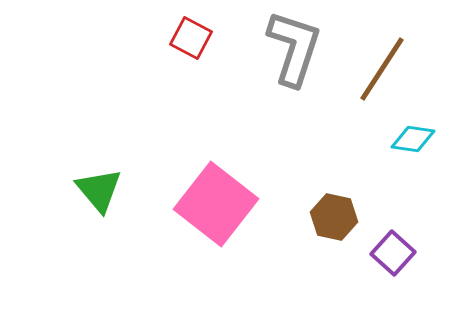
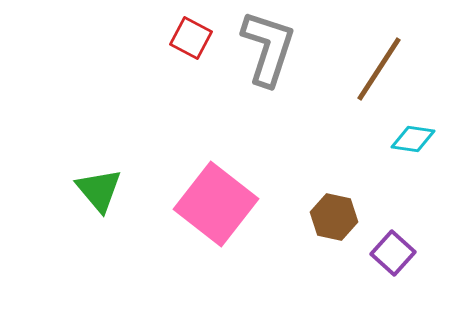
gray L-shape: moved 26 px left
brown line: moved 3 px left
